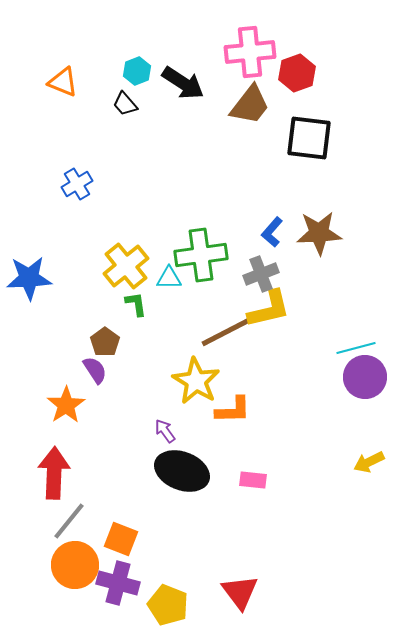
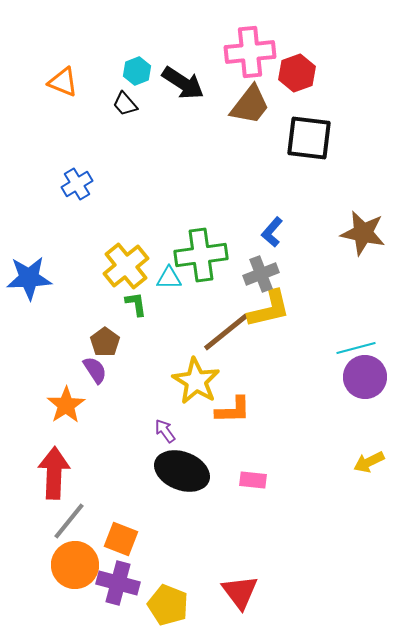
brown star: moved 44 px right; rotated 15 degrees clockwise
brown line: rotated 12 degrees counterclockwise
